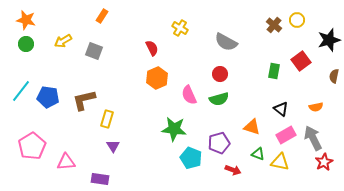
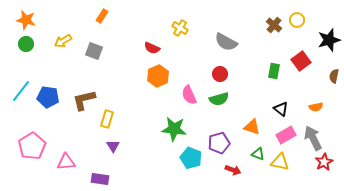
red semicircle: rotated 140 degrees clockwise
orange hexagon: moved 1 px right, 2 px up
